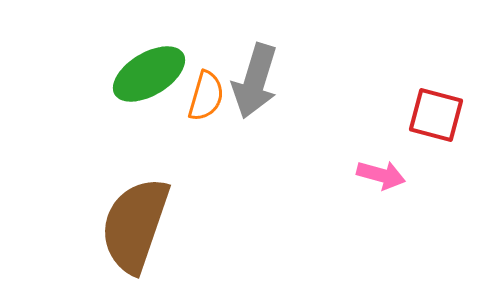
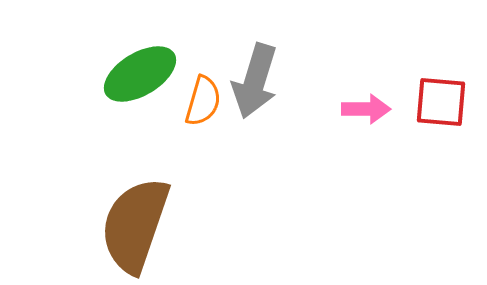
green ellipse: moved 9 px left
orange semicircle: moved 3 px left, 5 px down
red square: moved 5 px right, 13 px up; rotated 10 degrees counterclockwise
pink arrow: moved 15 px left, 66 px up; rotated 15 degrees counterclockwise
